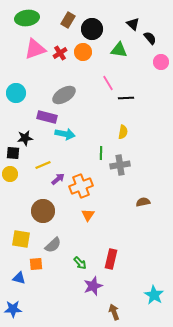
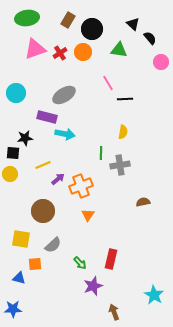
black line: moved 1 px left, 1 px down
orange square: moved 1 px left
